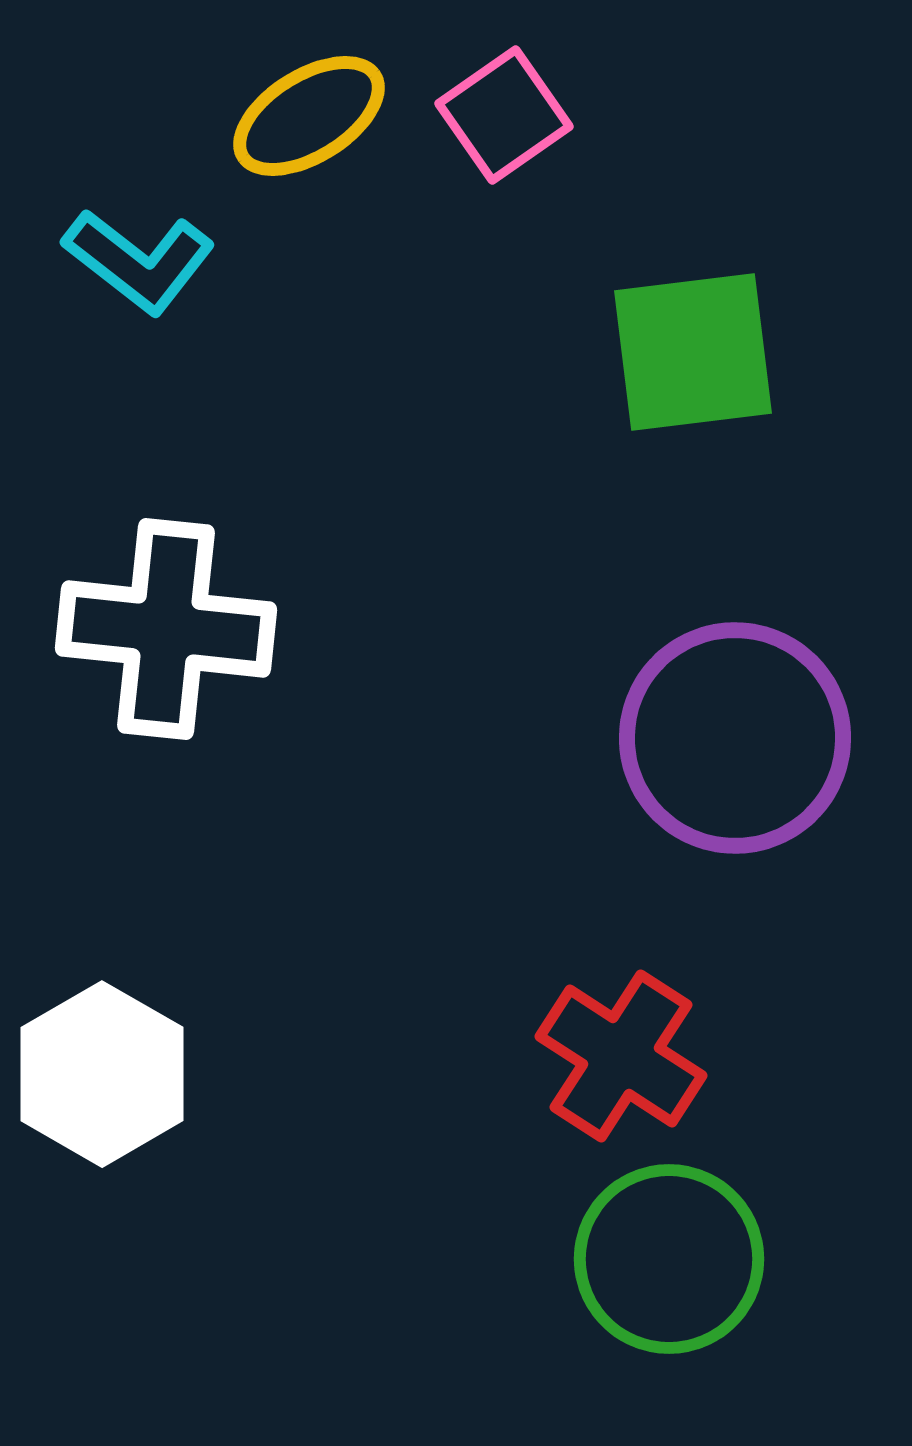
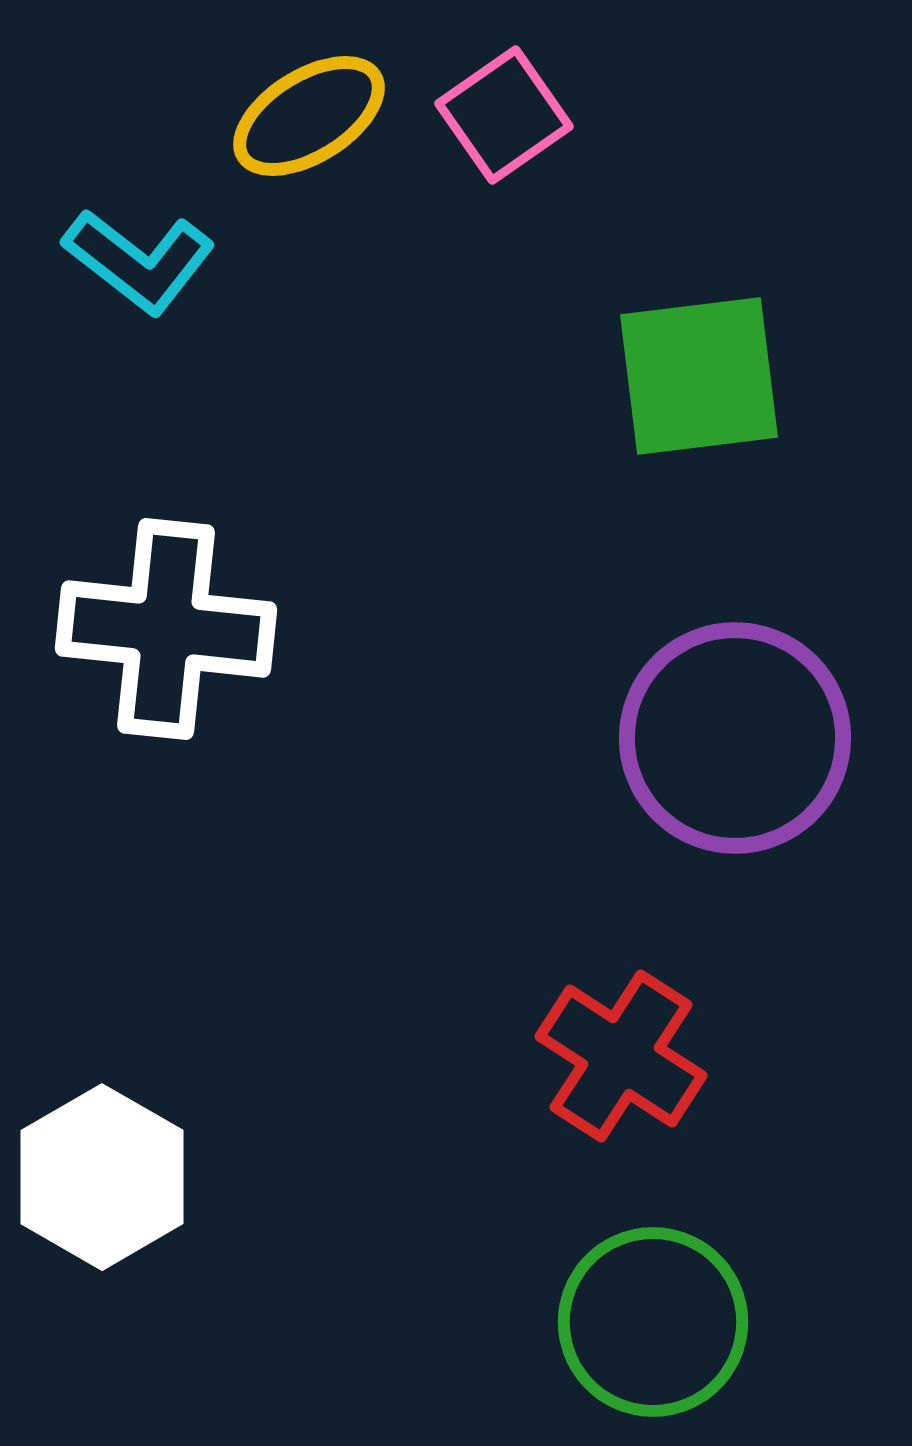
green square: moved 6 px right, 24 px down
white hexagon: moved 103 px down
green circle: moved 16 px left, 63 px down
